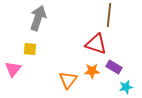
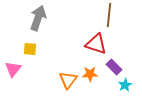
purple rectangle: rotated 14 degrees clockwise
orange star: moved 2 px left, 3 px down
cyan star: moved 1 px left, 2 px up; rotated 16 degrees counterclockwise
